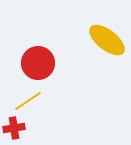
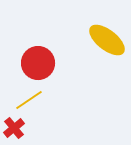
yellow line: moved 1 px right, 1 px up
red cross: rotated 30 degrees counterclockwise
